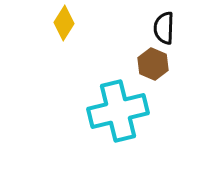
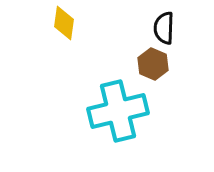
yellow diamond: rotated 24 degrees counterclockwise
